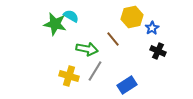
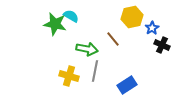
black cross: moved 4 px right, 6 px up
gray line: rotated 20 degrees counterclockwise
